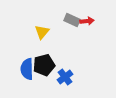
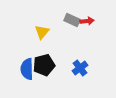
blue cross: moved 15 px right, 9 px up
